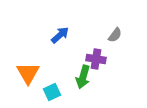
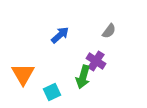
gray semicircle: moved 6 px left, 4 px up
purple cross: moved 2 px down; rotated 24 degrees clockwise
orange triangle: moved 5 px left, 1 px down
